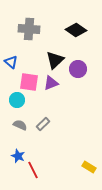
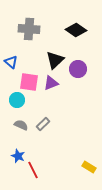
gray semicircle: moved 1 px right
